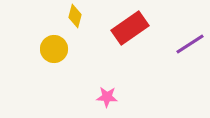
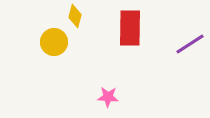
red rectangle: rotated 54 degrees counterclockwise
yellow circle: moved 7 px up
pink star: moved 1 px right
